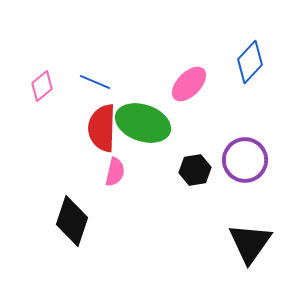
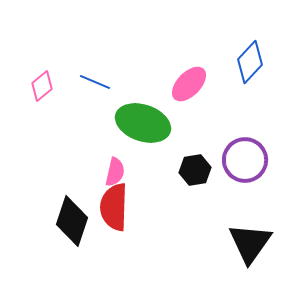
red semicircle: moved 12 px right, 79 px down
